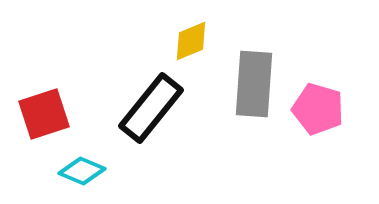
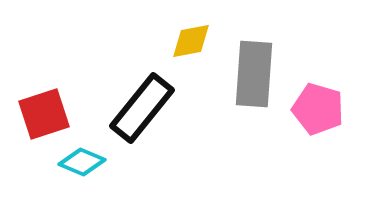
yellow diamond: rotated 12 degrees clockwise
gray rectangle: moved 10 px up
black rectangle: moved 9 px left
cyan diamond: moved 9 px up
